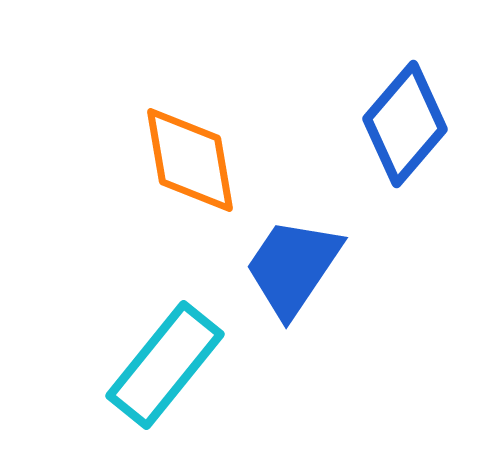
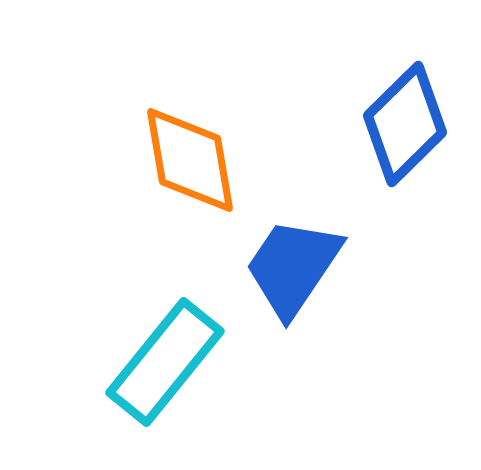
blue diamond: rotated 5 degrees clockwise
cyan rectangle: moved 3 px up
